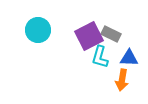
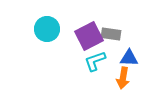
cyan circle: moved 9 px right, 1 px up
gray rectangle: rotated 18 degrees counterclockwise
cyan L-shape: moved 5 px left, 4 px down; rotated 55 degrees clockwise
orange arrow: moved 1 px right, 2 px up
